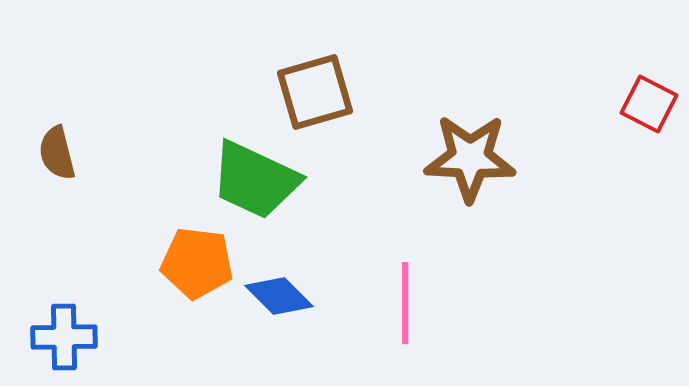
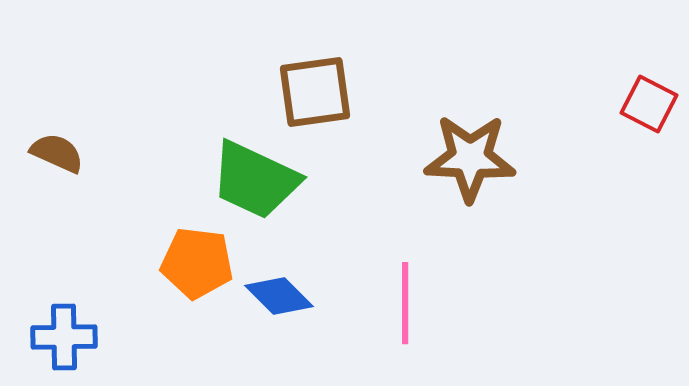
brown square: rotated 8 degrees clockwise
brown semicircle: rotated 128 degrees clockwise
